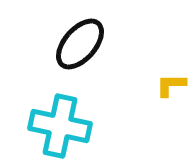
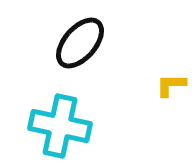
black ellipse: moved 1 px up
